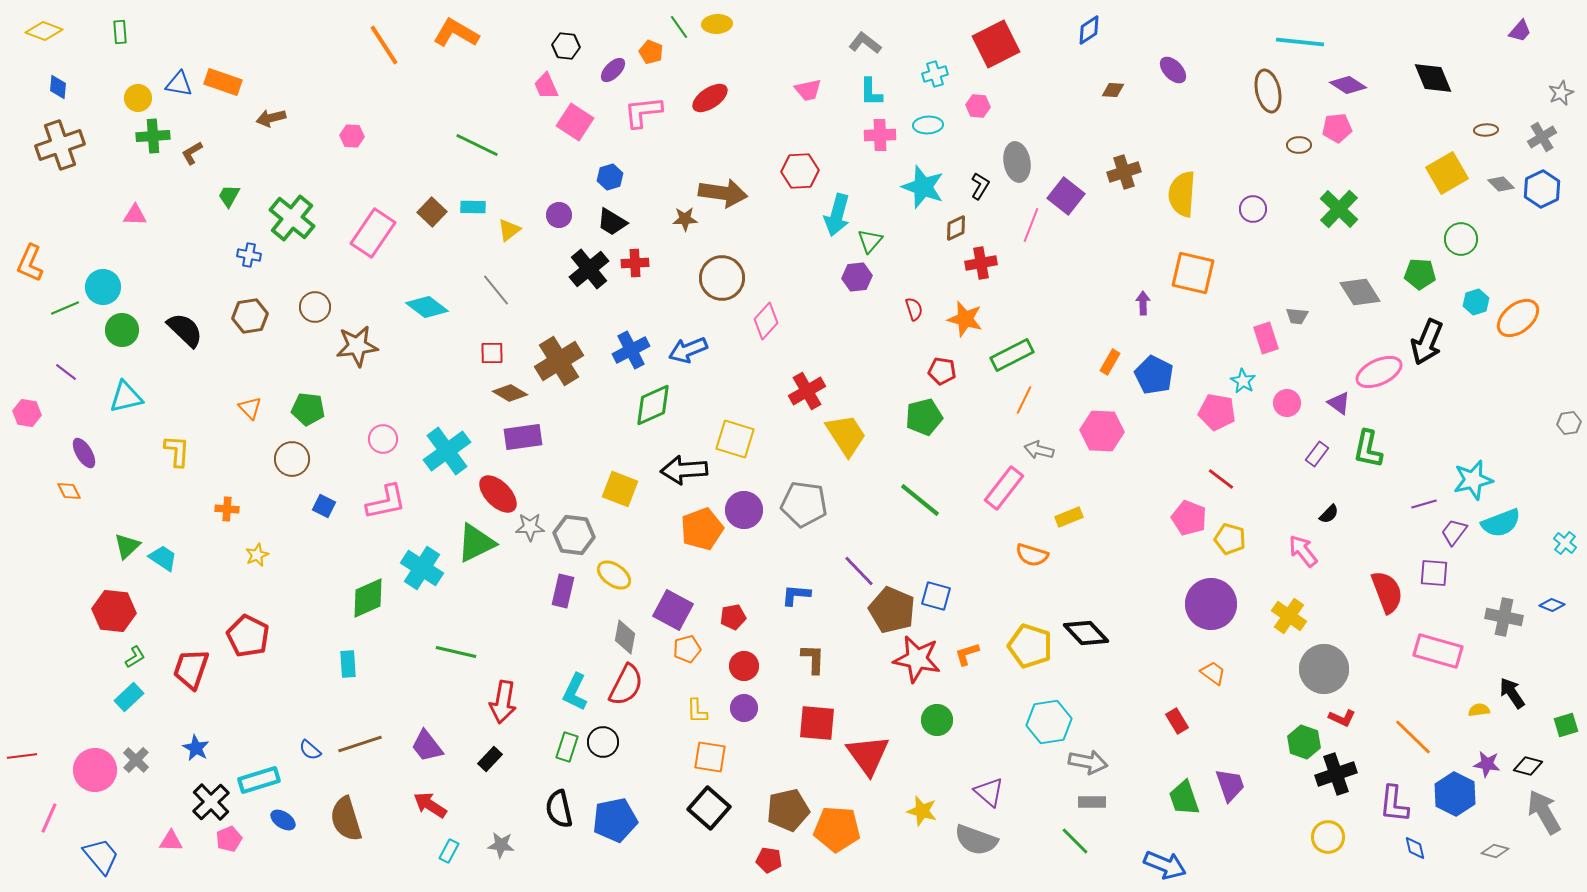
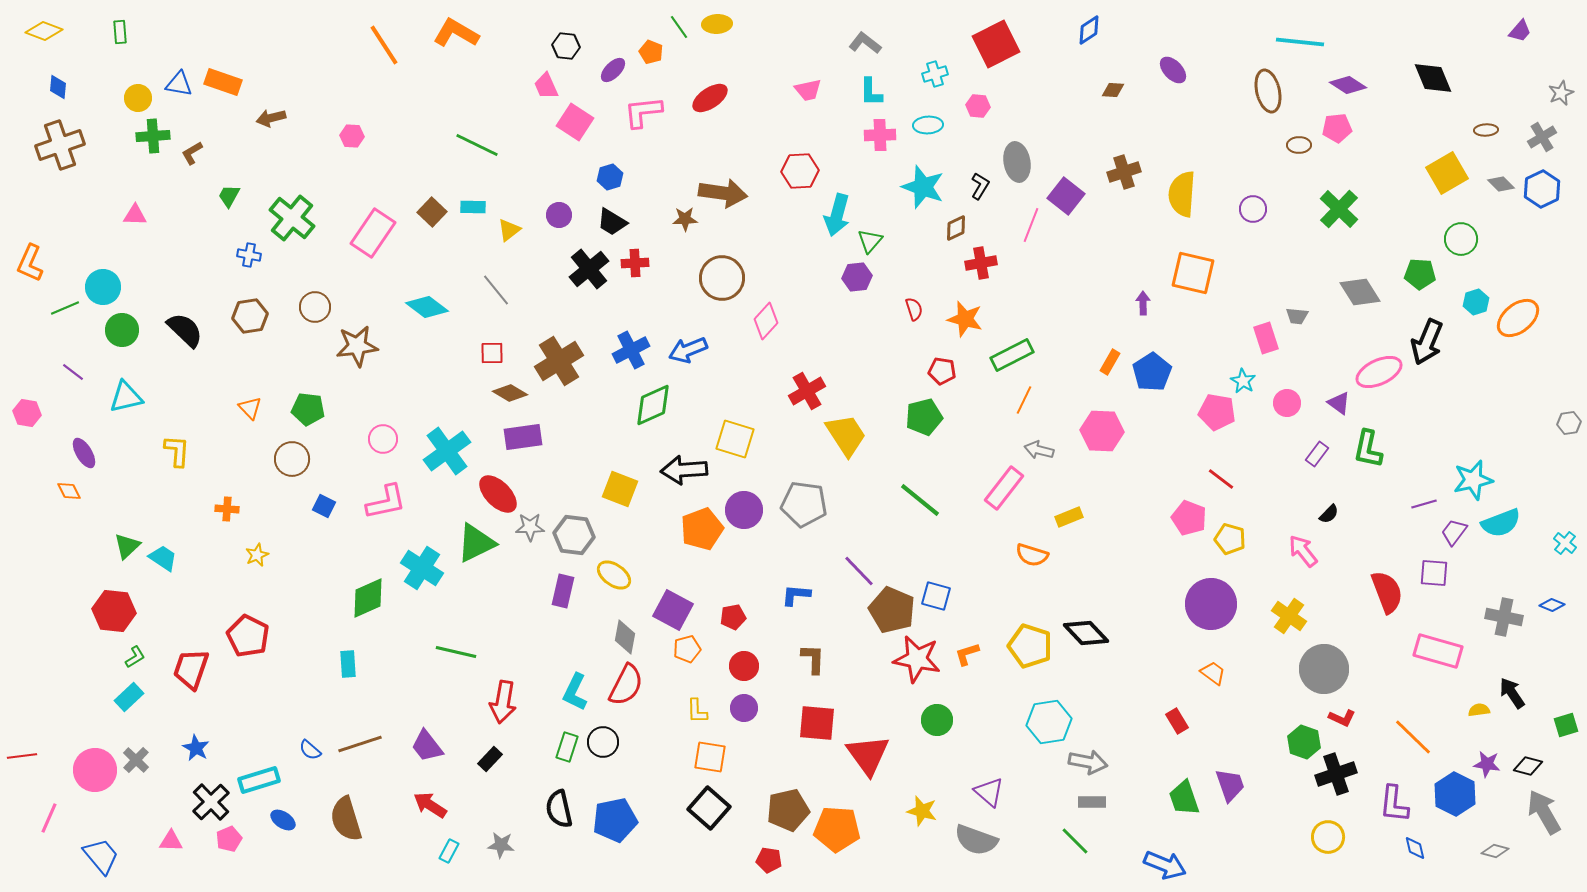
purple line at (66, 372): moved 7 px right
blue pentagon at (1154, 375): moved 2 px left, 3 px up; rotated 12 degrees clockwise
